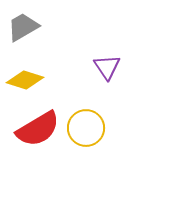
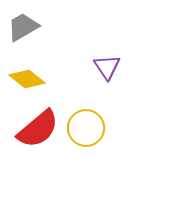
yellow diamond: moved 2 px right, 1 px up; rotated 21 degrees clockwise
red semicircle: rotated 9 degrees counterclockwise
